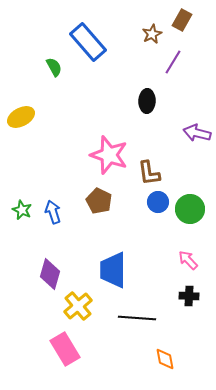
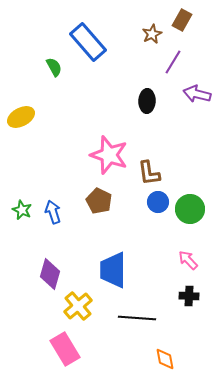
purple arrow: moved 39 px up
